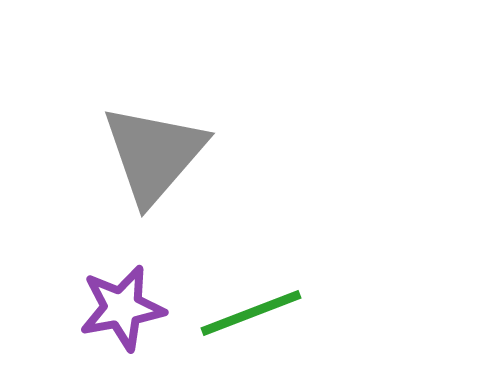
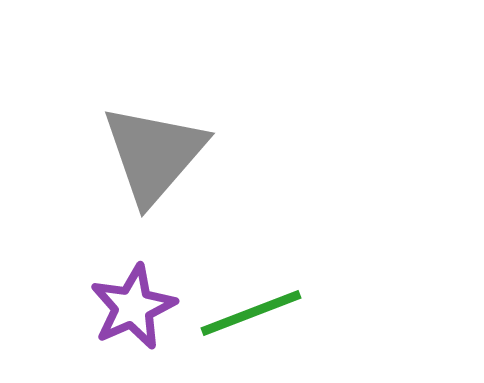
purple star: moved 11 px right, 1 px up; rotated 14 degrees counterclockwise
